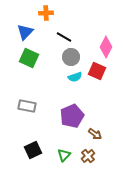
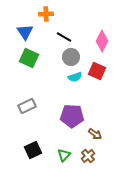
orange cross: moved 1 px down
blue triangle: rotated 18 degrees counterclockwise
pink diamond: moved 4 px left, 6 px up
gray rectangle: rotated 36 degrees counterclockwise
purple pentagon: rotated 25 degrees clockwise
